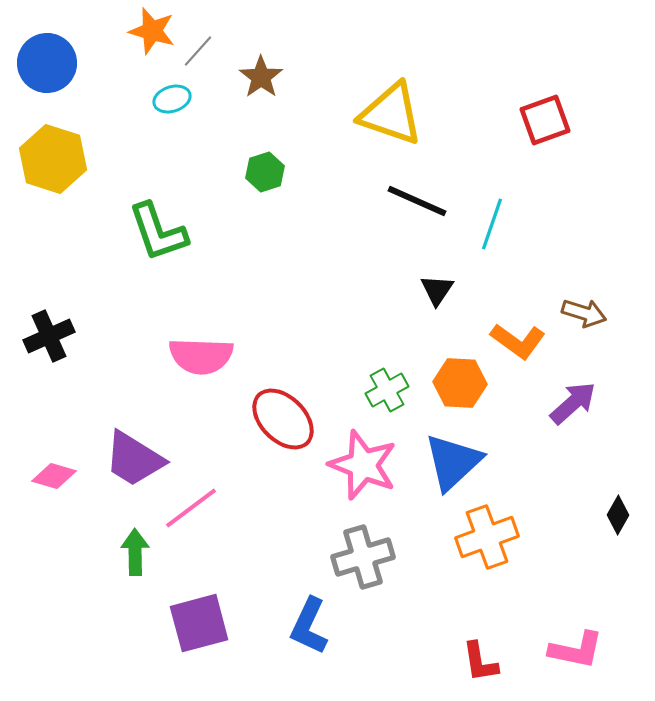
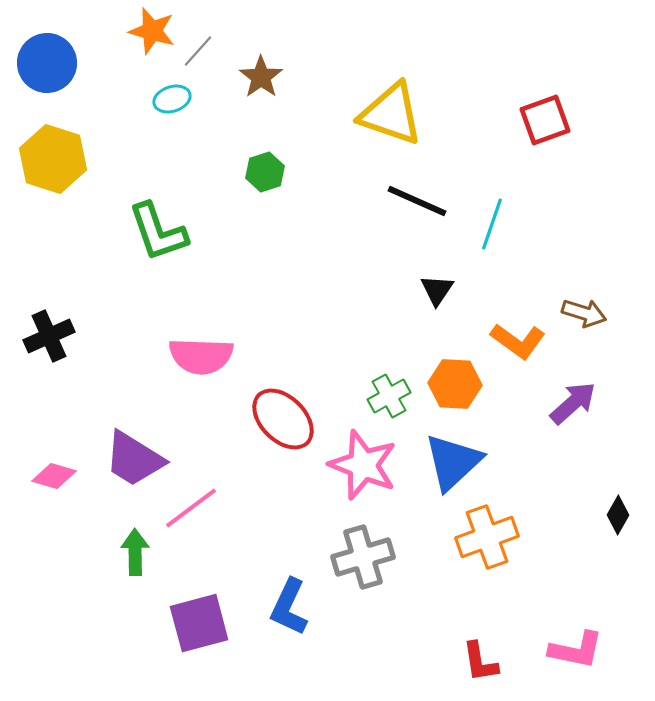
orange hexagon: moved 5 px left, 1 px down
green cross: moved 2 px right, 6 px down
blue L-shape: moved 20 px left, 19 px up
